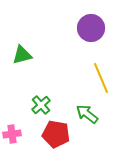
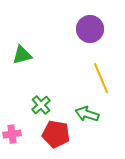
purple circle: moved 1 px left, 1 px down
green arrow: rotated 20 degrees counterclockwise
